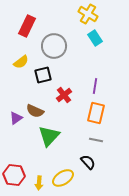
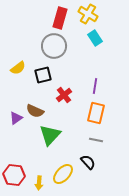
red rectangle: moved 33 px right, 8 px up; rotated 10 degrees counterclockwise
yellow semicircle: moved 3 px left, 6 px down
green triangle: moved 1 px right, 1 px up
yellow ellipse: moved 4 px up; rotated 15 degrees counterclockwise
